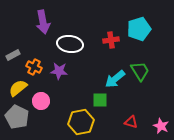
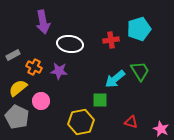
pink star: moved 3 px down
